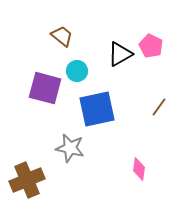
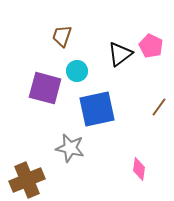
brown trapezoid: rotated 110 degrees counterclockwise
black triangle: rotated 8 degrees counterclockwise
